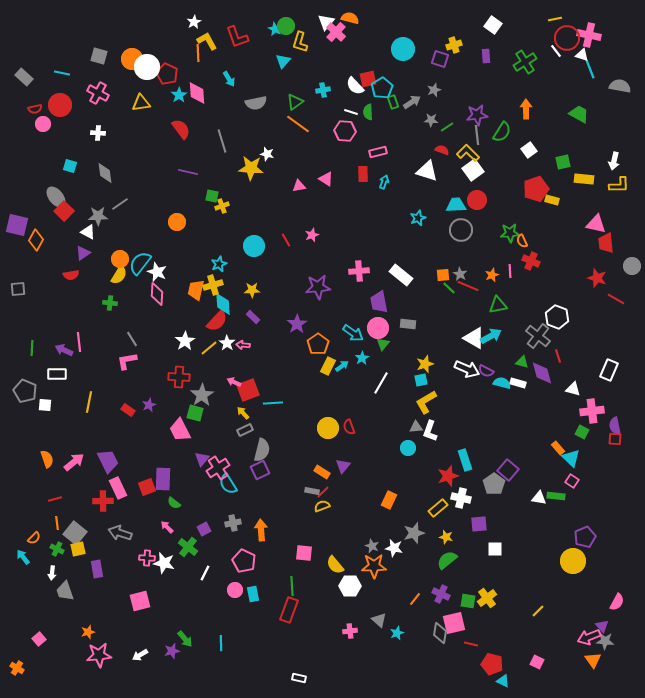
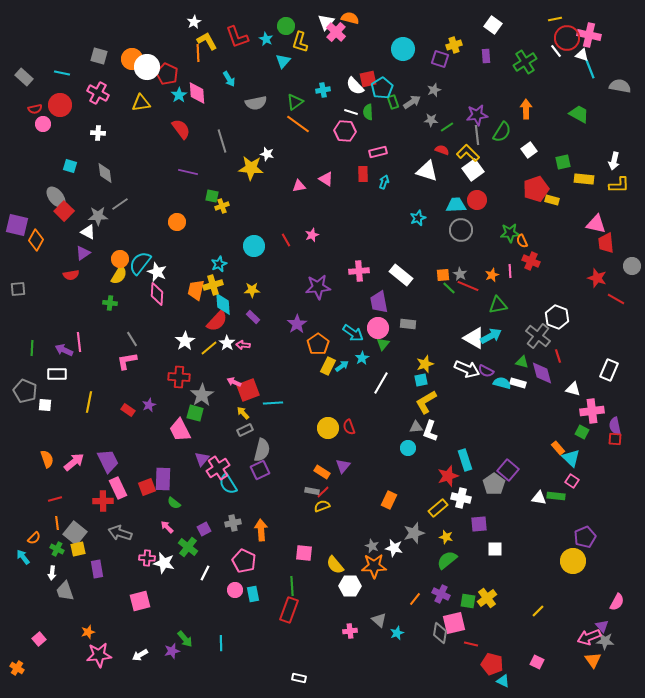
cyan star at (275, 29): moved 9 px left, 10 px down
